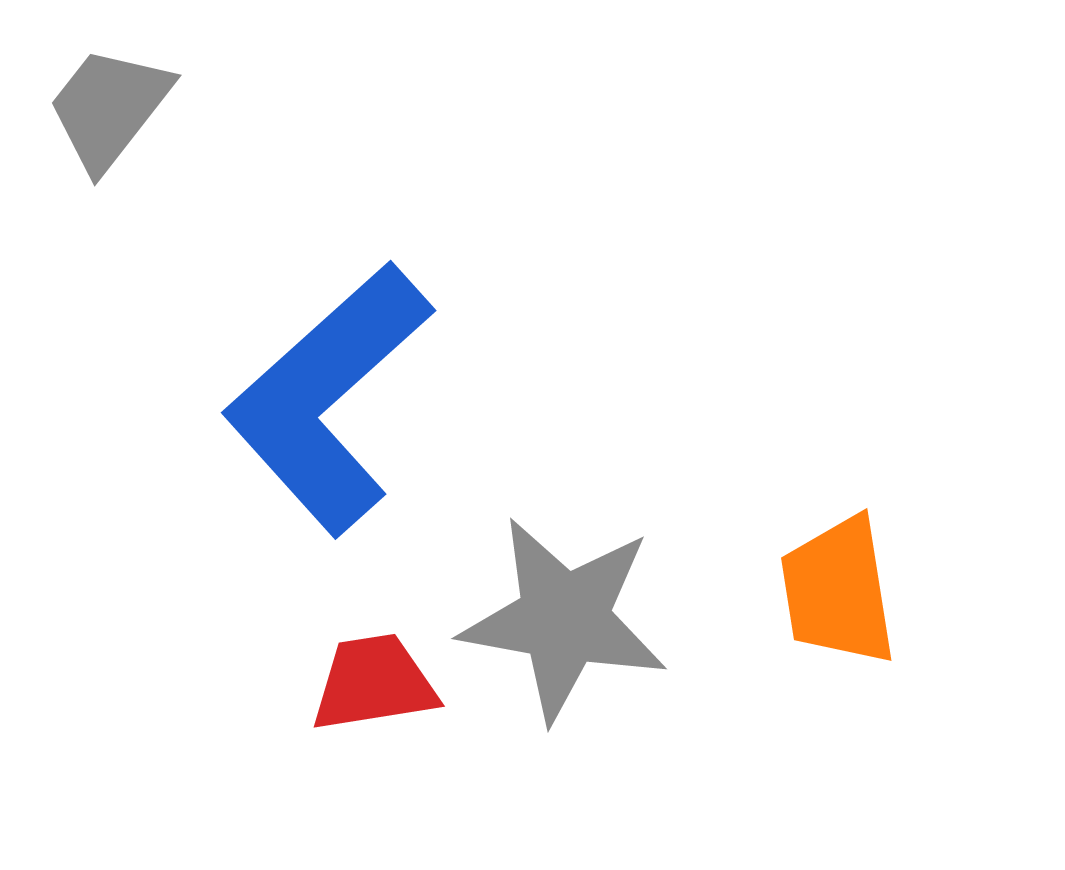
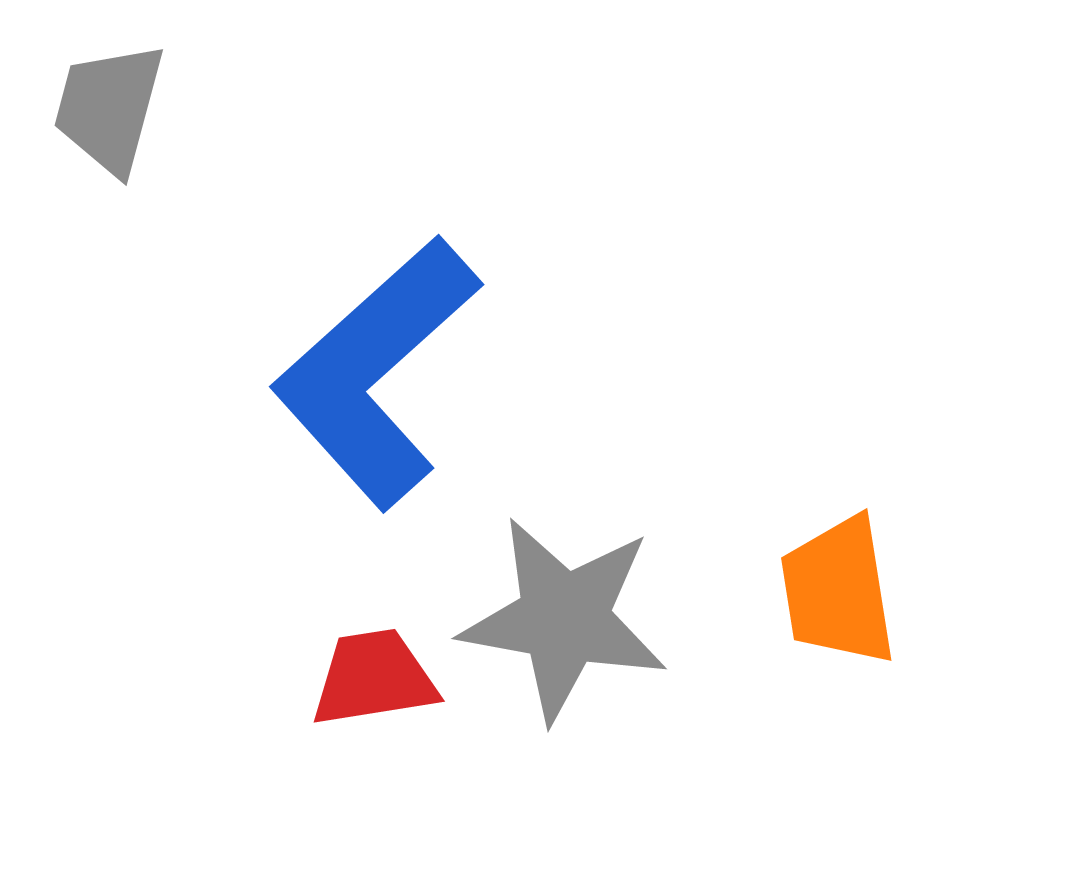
gray trapezoid: rotated 23 degrees counterclockwise
blue L-shape: moved 48 px right, 26 px up
red trapezoid: moved 5 px up
